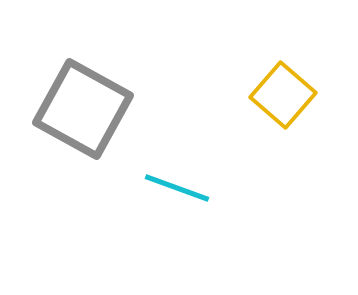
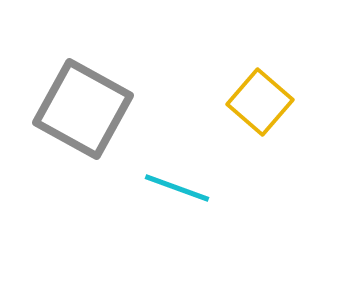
yellow square: moved 23 px left, 7 px down
